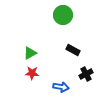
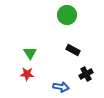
green circle: moved 4 px right
green triangle: rotated 32 degrees counterclockwise
red star: moved 5 px left, 1 px down
